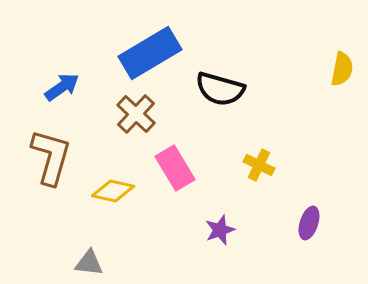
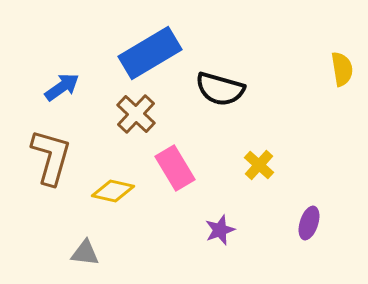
yellow semicircle: rotated 20 degrees counterclockwise
yellow cross: rotated 16 degrees clockwise
gray triangle: moved 4 px left, 10 px up
